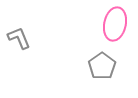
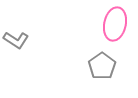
gray L-shape: moved 3 px left, 2 px down; rotated 145 degrees clockwise
